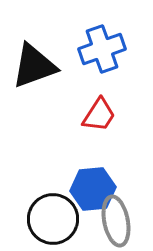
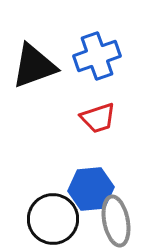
blue cross: moved 5 px left, 7 px down
red trapezoid: moved 1 px left, 3 px down; rotated 39 degrees clockwise
blue hexagon: moved 2 px left
